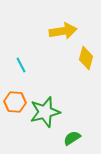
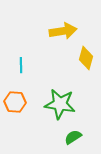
cyan line: rotated 28 degrees clockwise
green star: moved 15 px right, 8 px up; rotated 24 degrees clockwise
green semicircle: moved 1 px right, 1 px up
